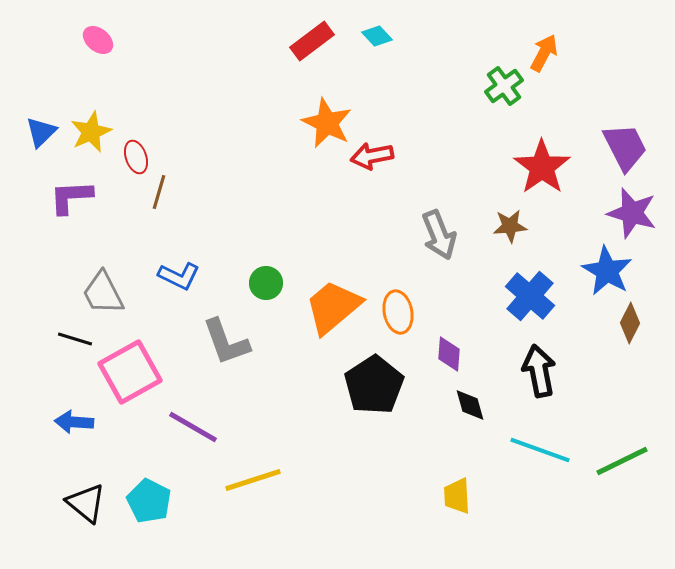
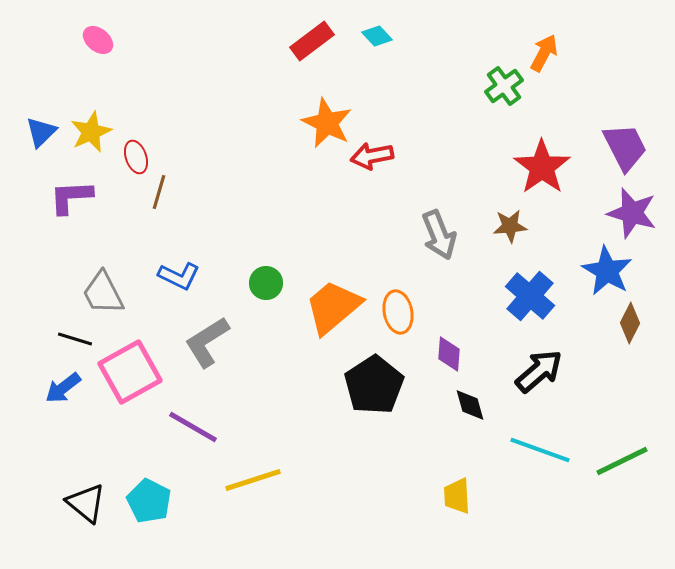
gray L-shape: moved 19 px left; rotated 78 degrees clockwise
black arrow: rotated 60 degrees clockwise
blue arrow: moved 11 px left, 34 px up; rotated 42 degrees counterclockwise
